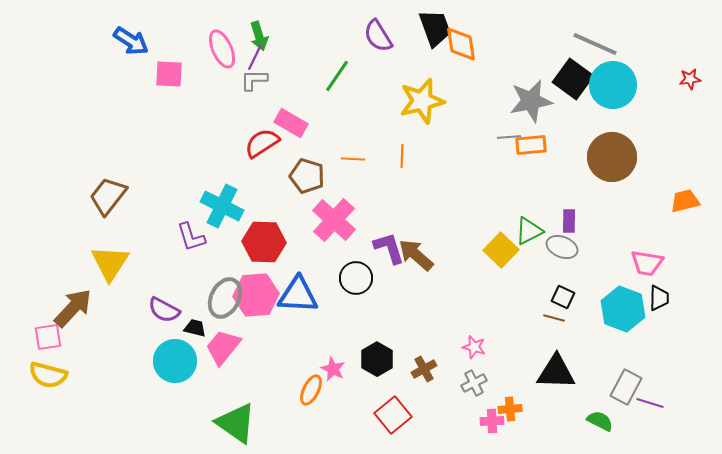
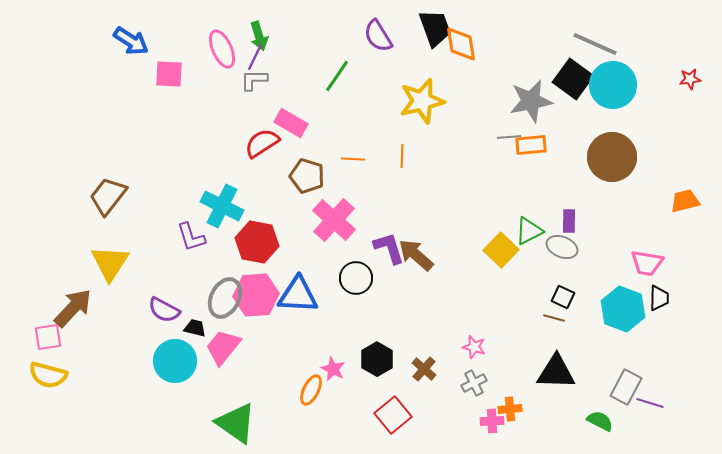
red hexagon at (264, 242): moved 7 px left; rotated 9 degrees clockwise
brown cross at (424, 369): rotated 20 degrees counterclockwise
